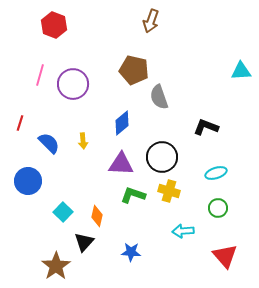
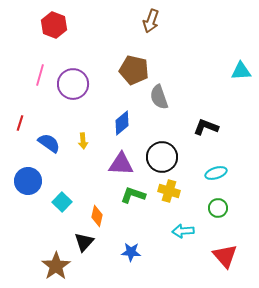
blue semicircle: rotated 10 degrees counterclockwise
cyan square: moved 1 px left, 10 px up
